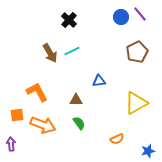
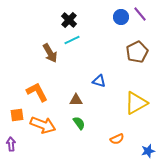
cyan line: moved 11 px up
blue triangle: rotated 24 degrees clockwise
